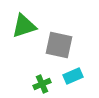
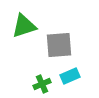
gray square: rotated 16 degrees counterclockwise
cyan rectangle: moved 3 px left
